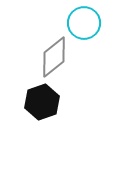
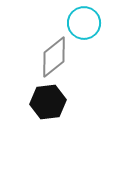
black hexagon: moved 6 px right; rotated 12 degrees clockwise
